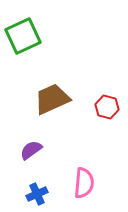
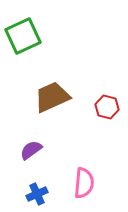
brown trapezoid: moved 2 px up
